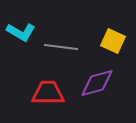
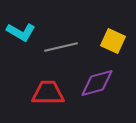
gray line: rotated 20 degrees counterclockwise
